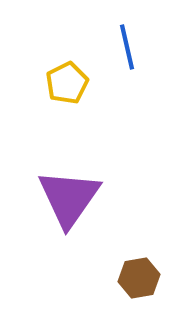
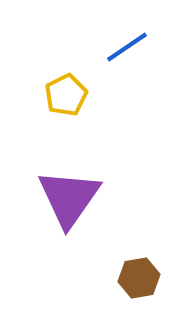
blue line: rotated 69 degrees clockwise
yellow pentagon: moved 1 px left, 12 px down
